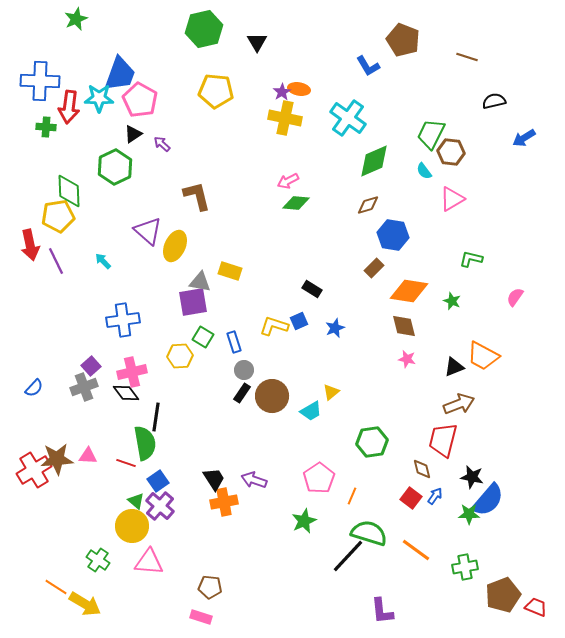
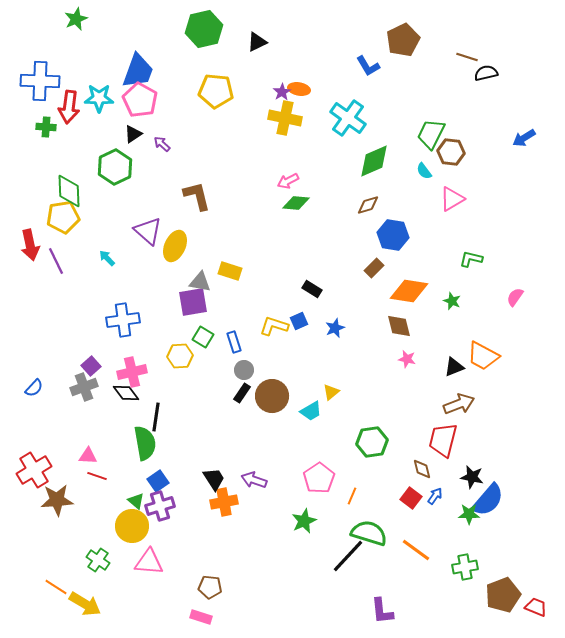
brown pentagon at (403, 40): rotated 24 degrees clockwise
black triangle at (257, 42): rotated 35 degrees clockwise
blue trapezoid at (120, 74): moved 18 px right, 3 px up
black semicircle at (494, 101): moved 8 px left, 28 px up
yellow pentagon at (58, 216): moved 5 px right, 1 px down
cyan arrow at (103, 261): moved 4 px right, 3 px up
brown diamond at (404, 326): moved 5 px left
brown star at (57, 459): moved 41 px down
red line at (126, 463): moved 29 px left, 13 px down
purple cross at (160, 506): rotated 32 degrees clockwise
